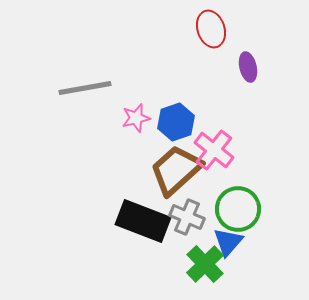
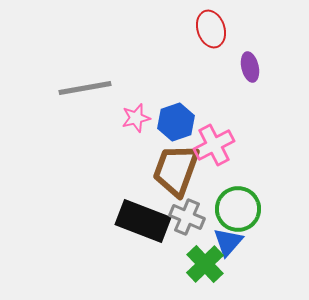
purple ellipse: moved 2 px right
pink cross: moved 5 px up; rotated 24 degrees clockwise
brown trapezoid: rotated 28 degrees counterclockwise
